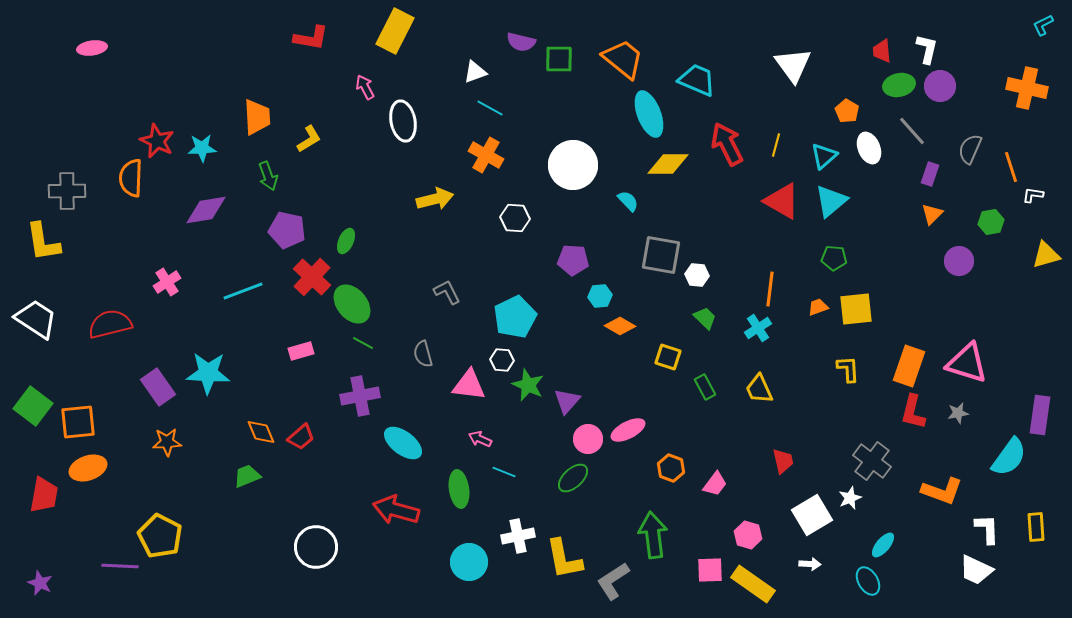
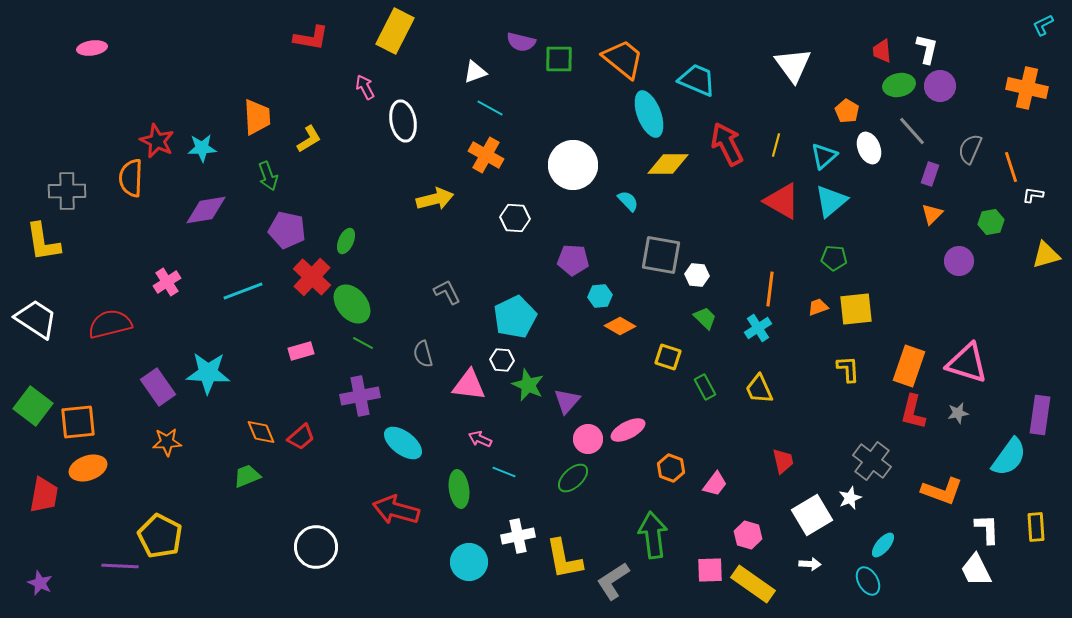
white trapezoid at (976, 570): rotated 39 degrees clockwise
